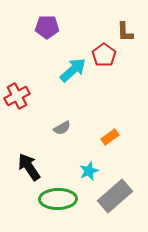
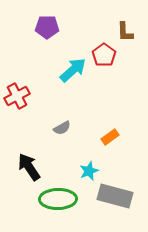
gray rectangle: rotated 56 degrees clockwise
